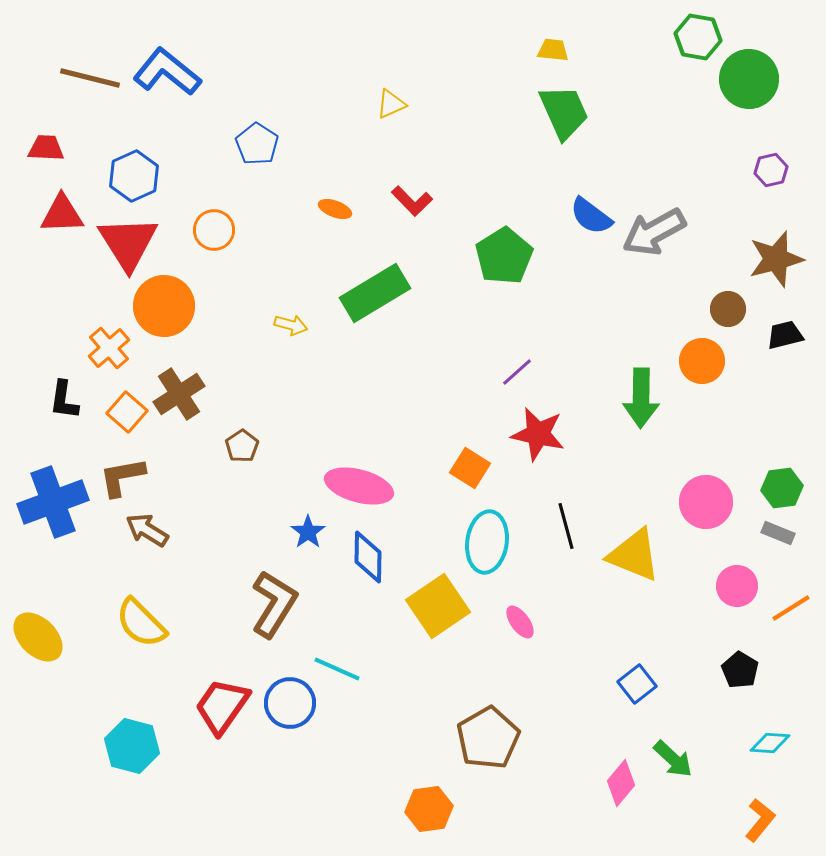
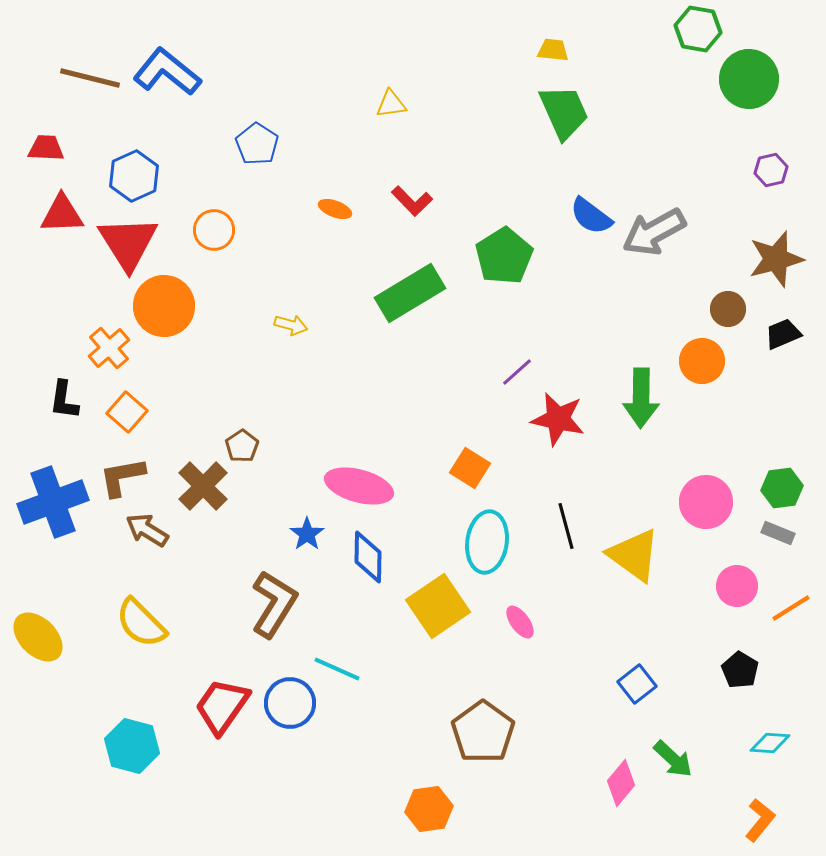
green hexagon at (698, 37): moved 8 px up
yellow triangle at (391, 104): rotated 16 degrees clockwise
green rectangle at (375, 293): moved 35 px right
black trapezoid at (785, 335): moved 2 px left, 1 px up; rotated 9 degrees counterclockwise
brown cross at (179, 394): moved 24 px right, 92 px down; rotated 12 degrees counterclockwise
red star at (538, 434): moved 20 px right, 15 px up
blue star at (308, 532): moved 1 px left, 2 px down
yellow triangle at (634, 555): rotated 14 degrees clockwise
brown pentagon at (488, 738): moved 5 px left, 6 px up; rotated 6 degrees counterclockwise
